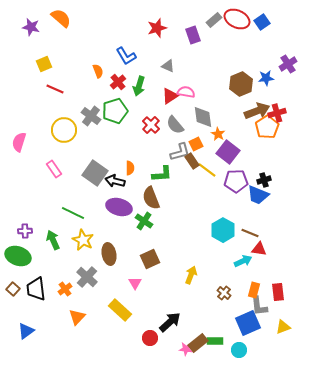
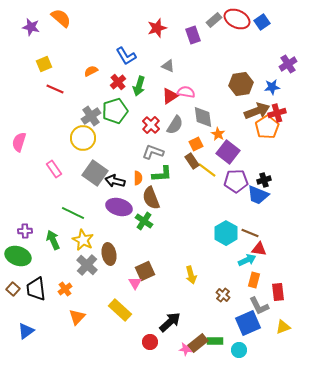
orange semicircle at (98, 71): moved 7 px left; rotated 96 degrees counterclockwise
blue star at (266, 78): moved 6 px right, 9 px down
brown hexagon at (241, 84): rotated 15 degrees clockwise
gray cross at (91, 116): rotated 18 degrees clockwise
gray semicircle at (175, 125): rotated 108 degrees counterclockwise
yellow circle at (64, 130): moved 19 px right, 8 px down
gray L-shape at (180, 152): moved 27 px left; rotated 145 degrees counterclockwise
orange semicircle at (130, 168): moved 8 px right, 10 px down
cyan hexagon at (223, 230): moved 3 px right, 3 px down
brown square at (150, 259): moved 5 px left, 12 px down
cyan arrow at (243, 261): moved 4 px right, 1 px up
yellow arrow at (191, 275): rotated 144 degrees clockwise
gray cross at (87, 277): moved 12 px up
orange rectangle at (254, 290): moved 10 px up
brown cross at (224, 293): moved 1 px left, 2 px down
gray L-shape at (259, 306): rotated 20 degrees counterclockwise
red circle at (150, 338): moved 4 px down
